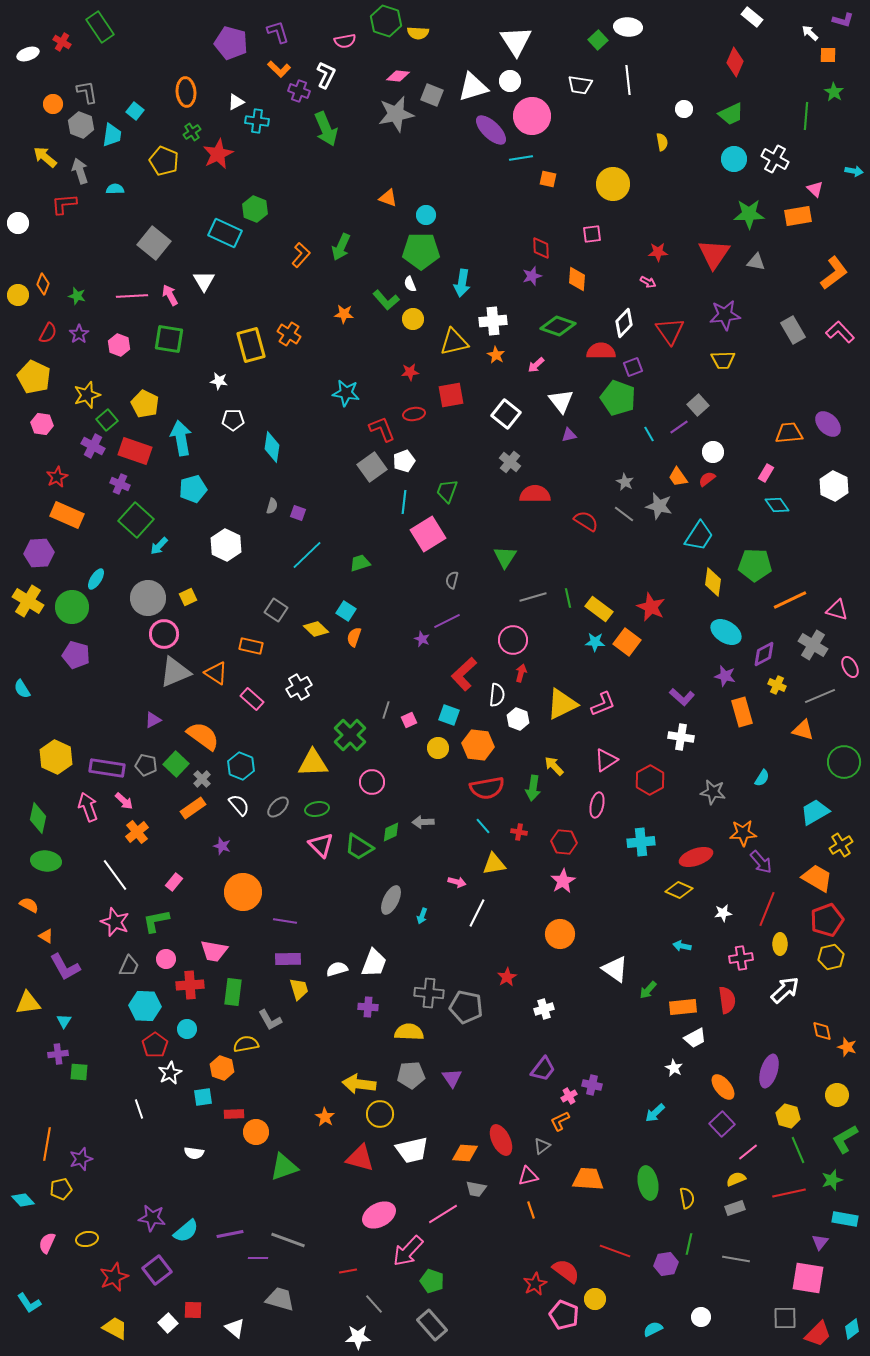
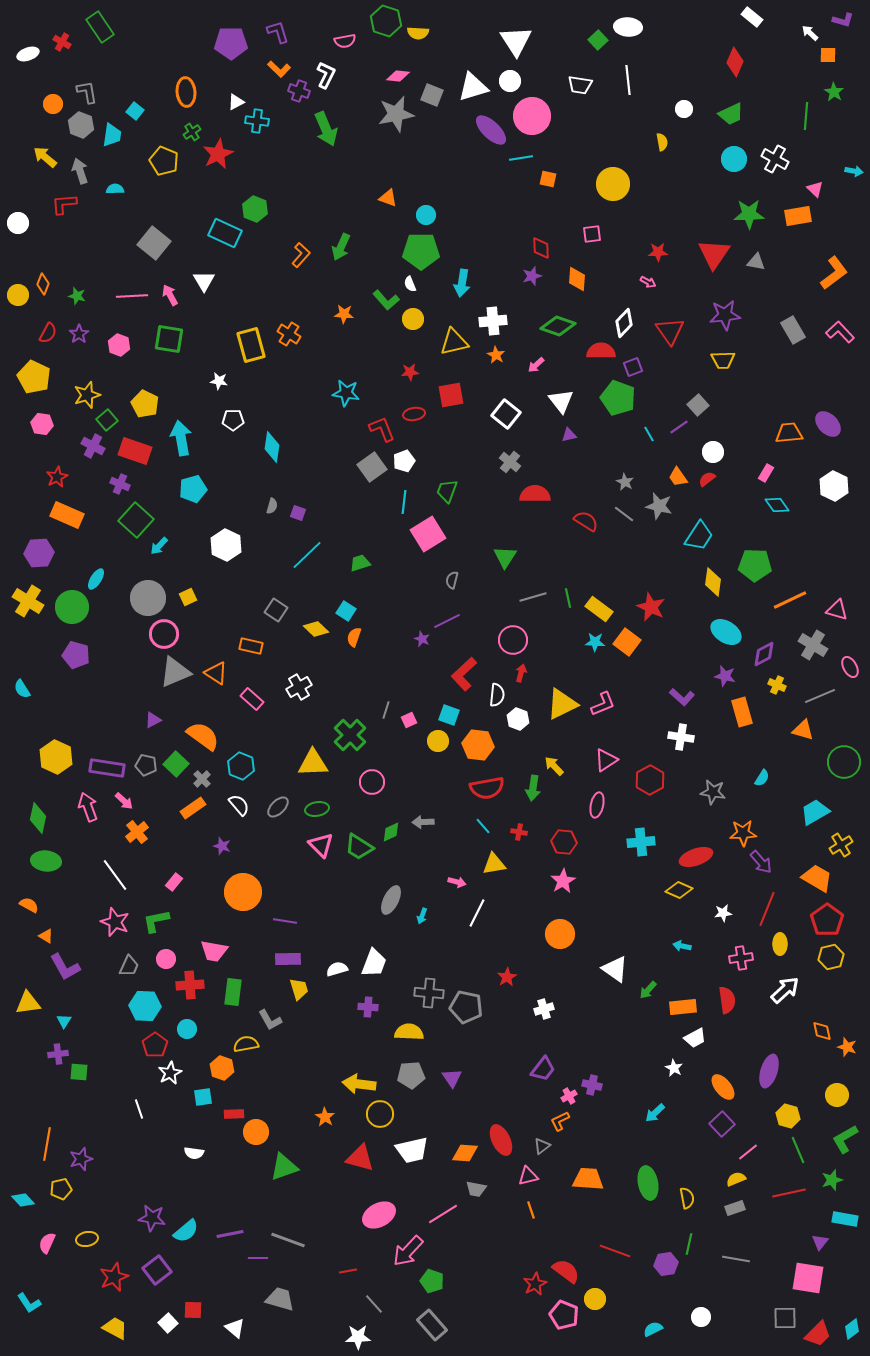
purple pentagon at (231, 43): rotated 16 degrees counterclockwise
yellow circle at (438, 748): moved 7 px up
red pentagon at (827, 920): rotated 16 degrees counterclockwise
